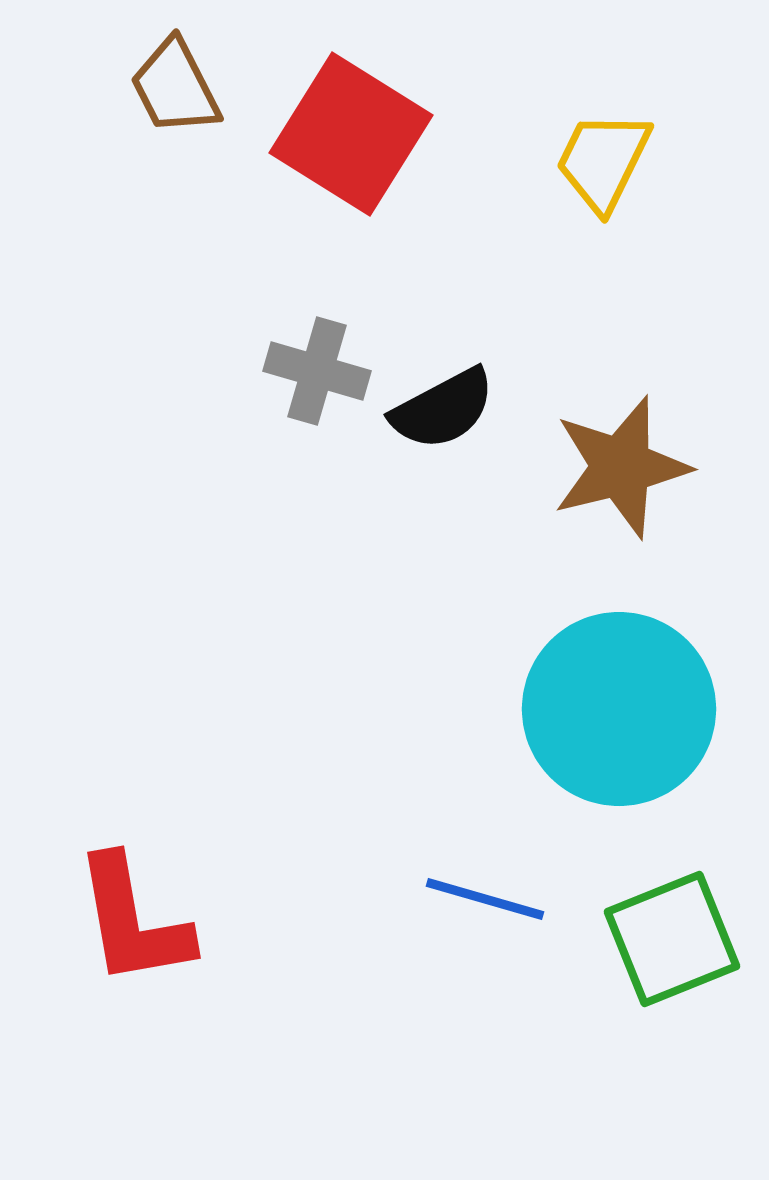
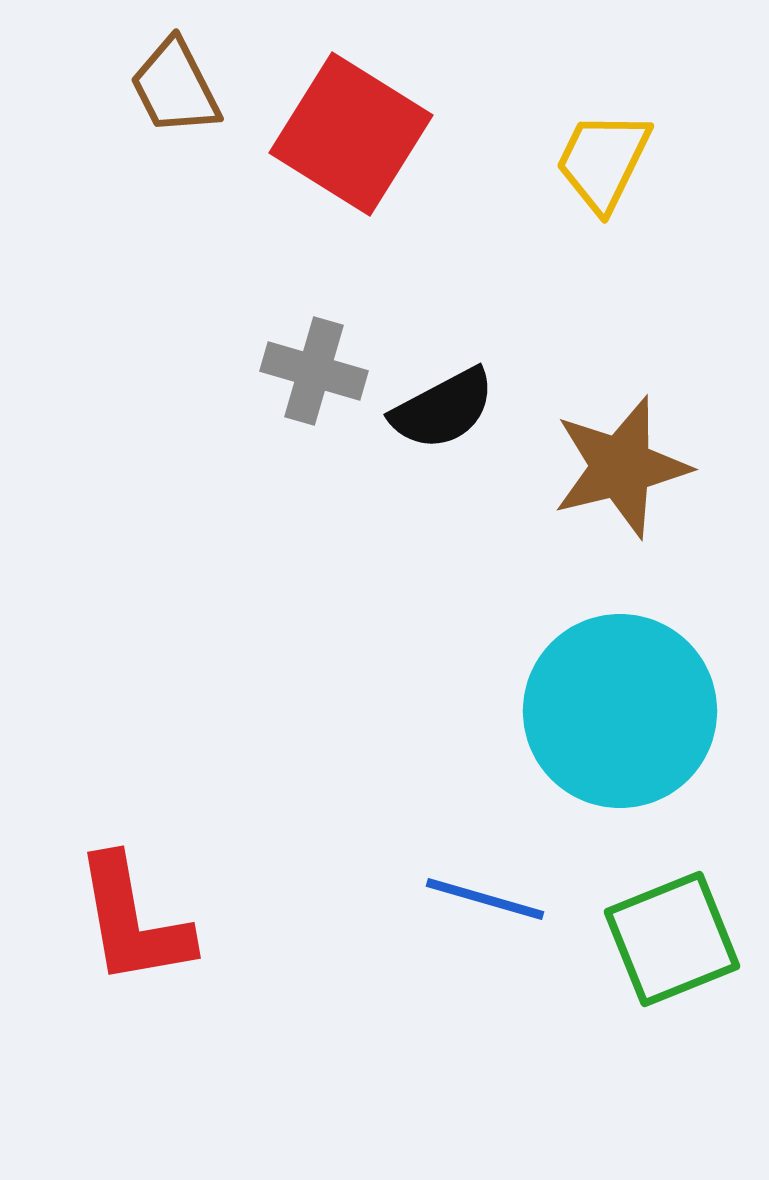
gray cross: moved 3 px left
cyan circle: moved 1 px right, 2 px down
